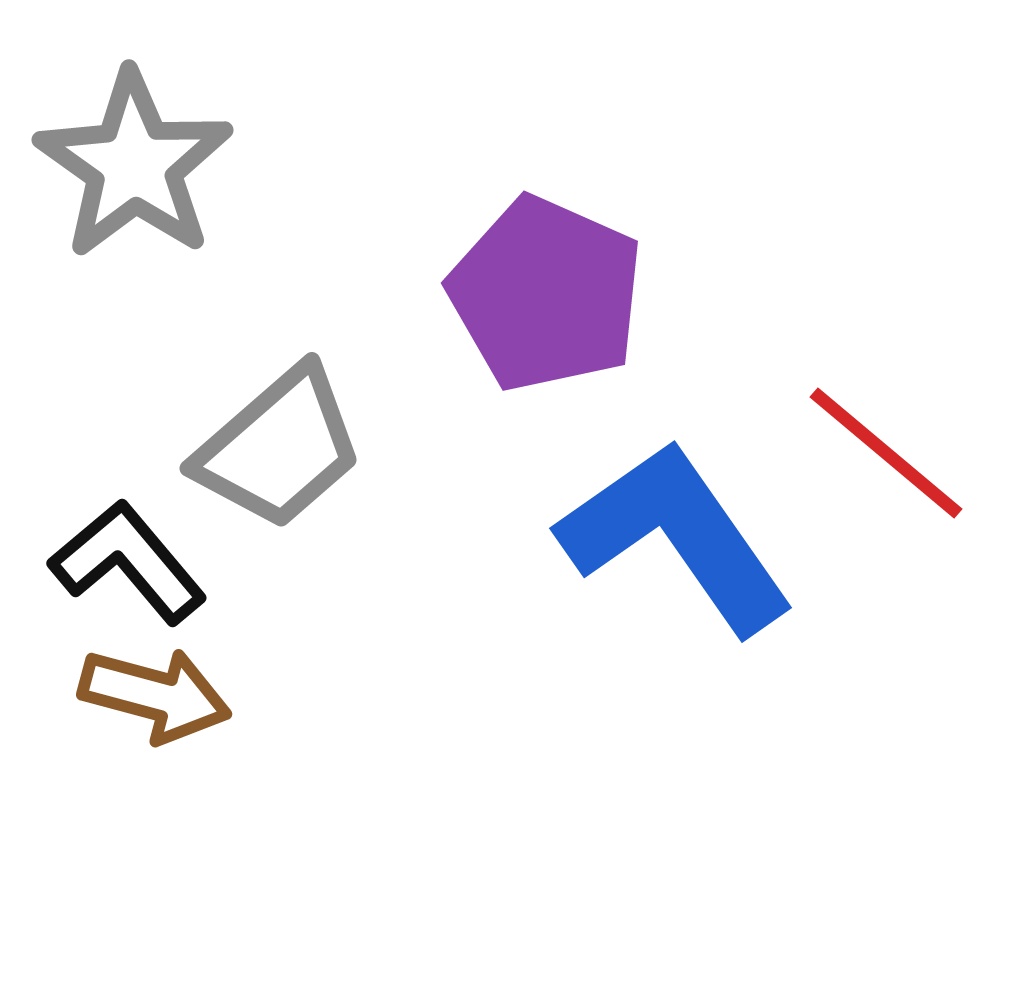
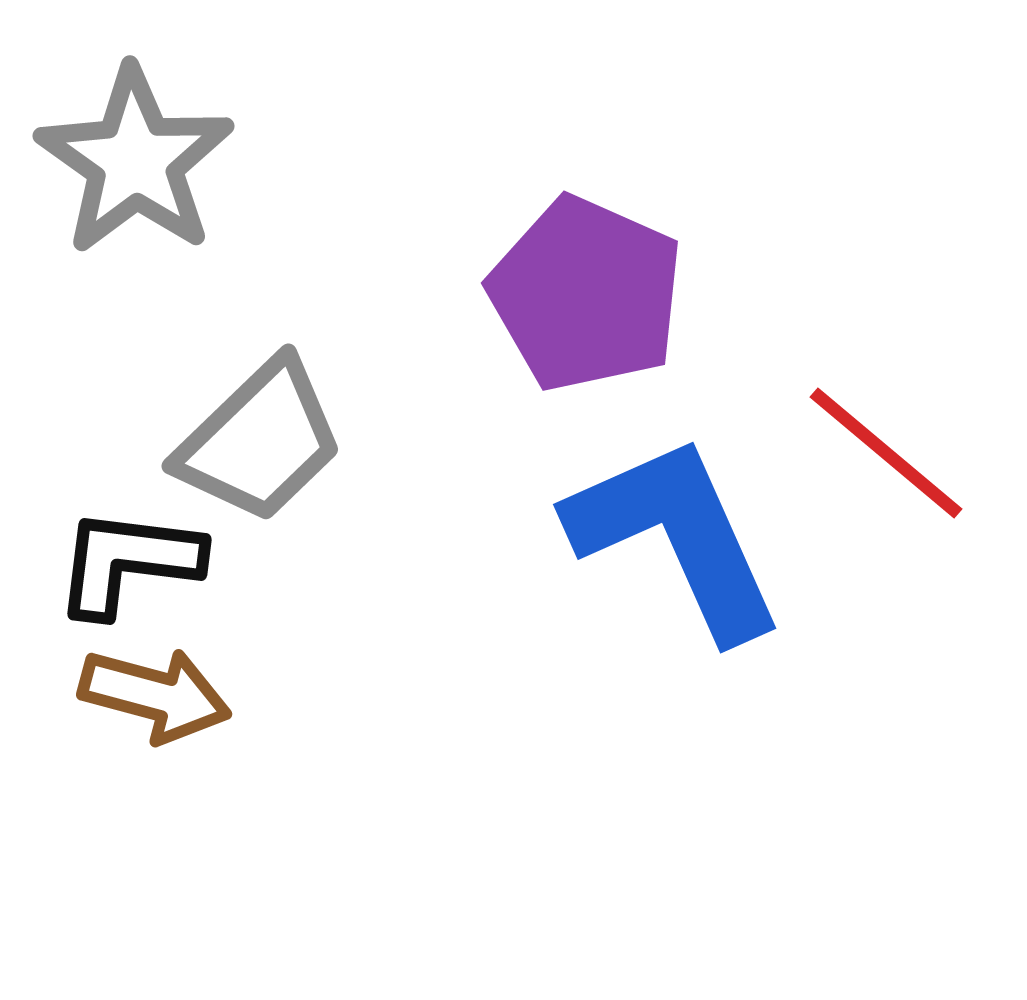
gray star: moved 1 px right, 4 px up
purple pentagon: moved 40 px right
gray trapezoid: moved 19 px left, 7 px up; rotated 3 degrees counterclockwise
blue L-shape: rotated 11 degrees clockwise
black L-shape: rotated 43 degrees counterclockwise
